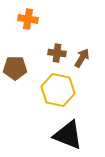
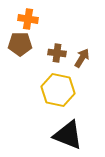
brown pentagon: moved 5 px right, 24 px up
